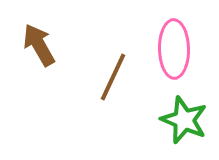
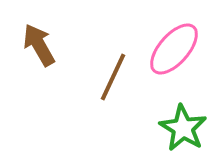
pink ellipse: rotated 42 degrees clockwise
green star: moved 1 px left, 8 px down; rotated 9 degrees clockwise
